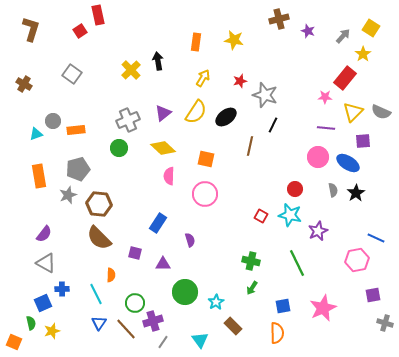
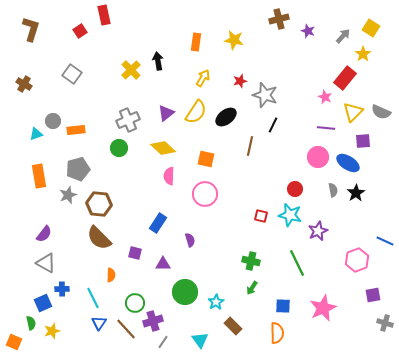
red rectangle at (98, 15): moved 6 px right
pink star at (325, 97): rotated 24 degrees clockwise
purple triangle at (163, 113): moved 3 px right
red square at (261, 216): rotated 16 degrees counterclockwise
blue line at (376, 238): moved 9 px right, 3 px down
pink hexagon at (357, 260): rotated 10 degrees counterclockwise
cyan line at (96, 294): moved 3 px left, 4 px down
blue square at (283, 306): rotated 14 degrees clockwise
